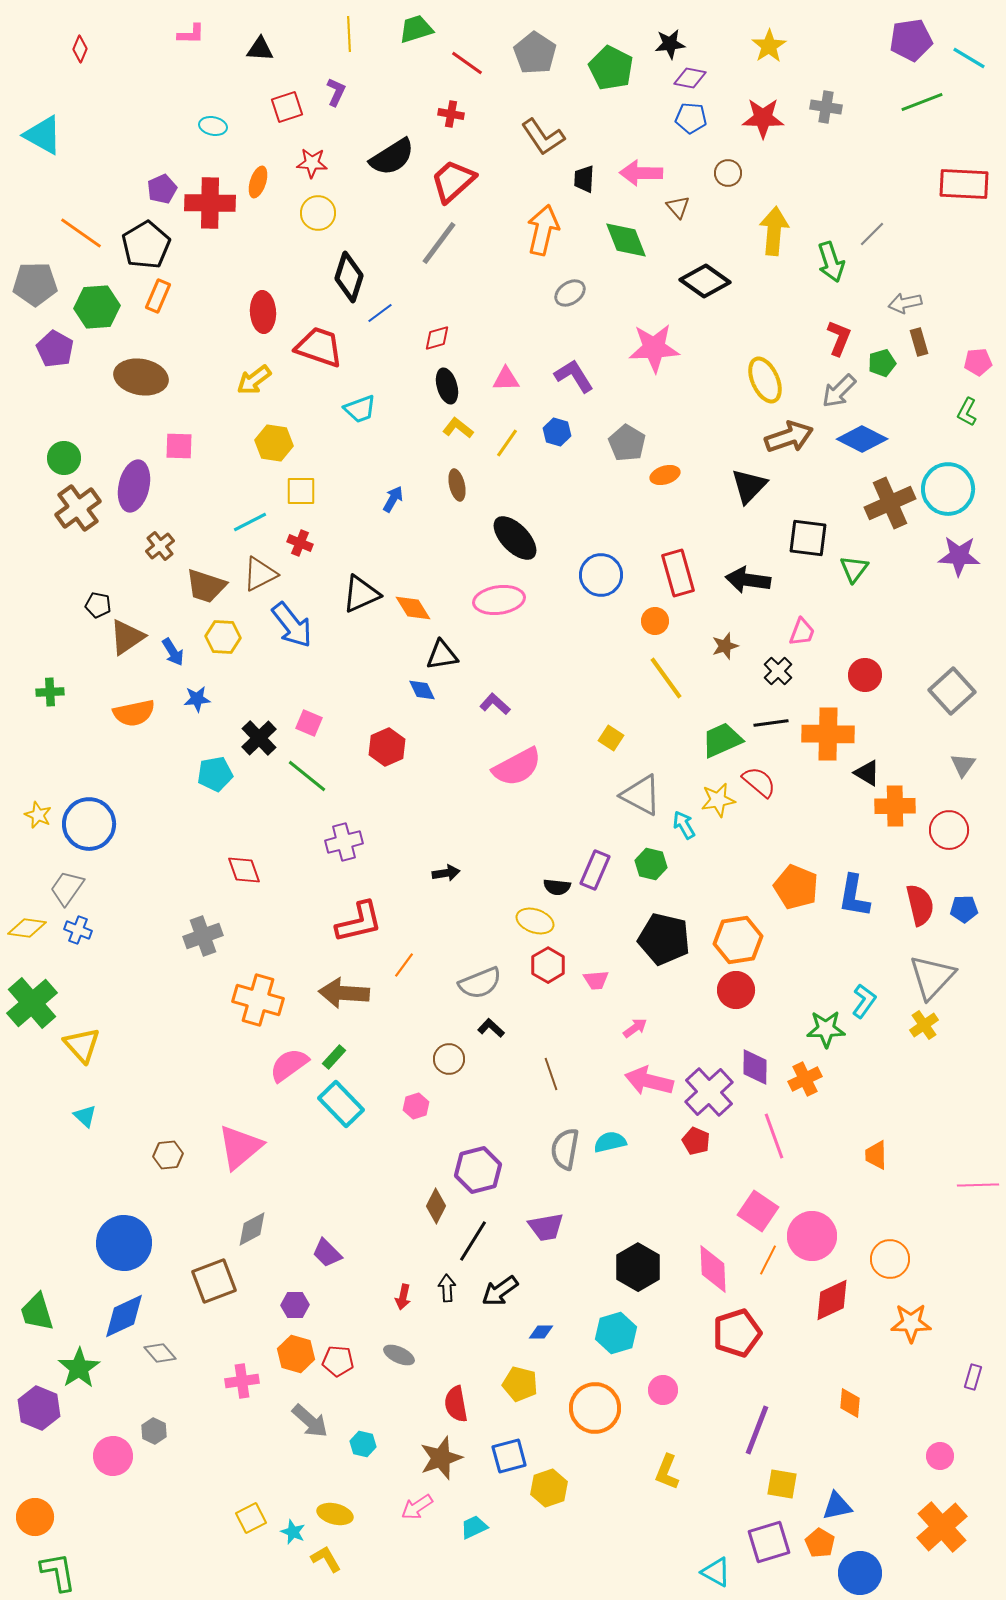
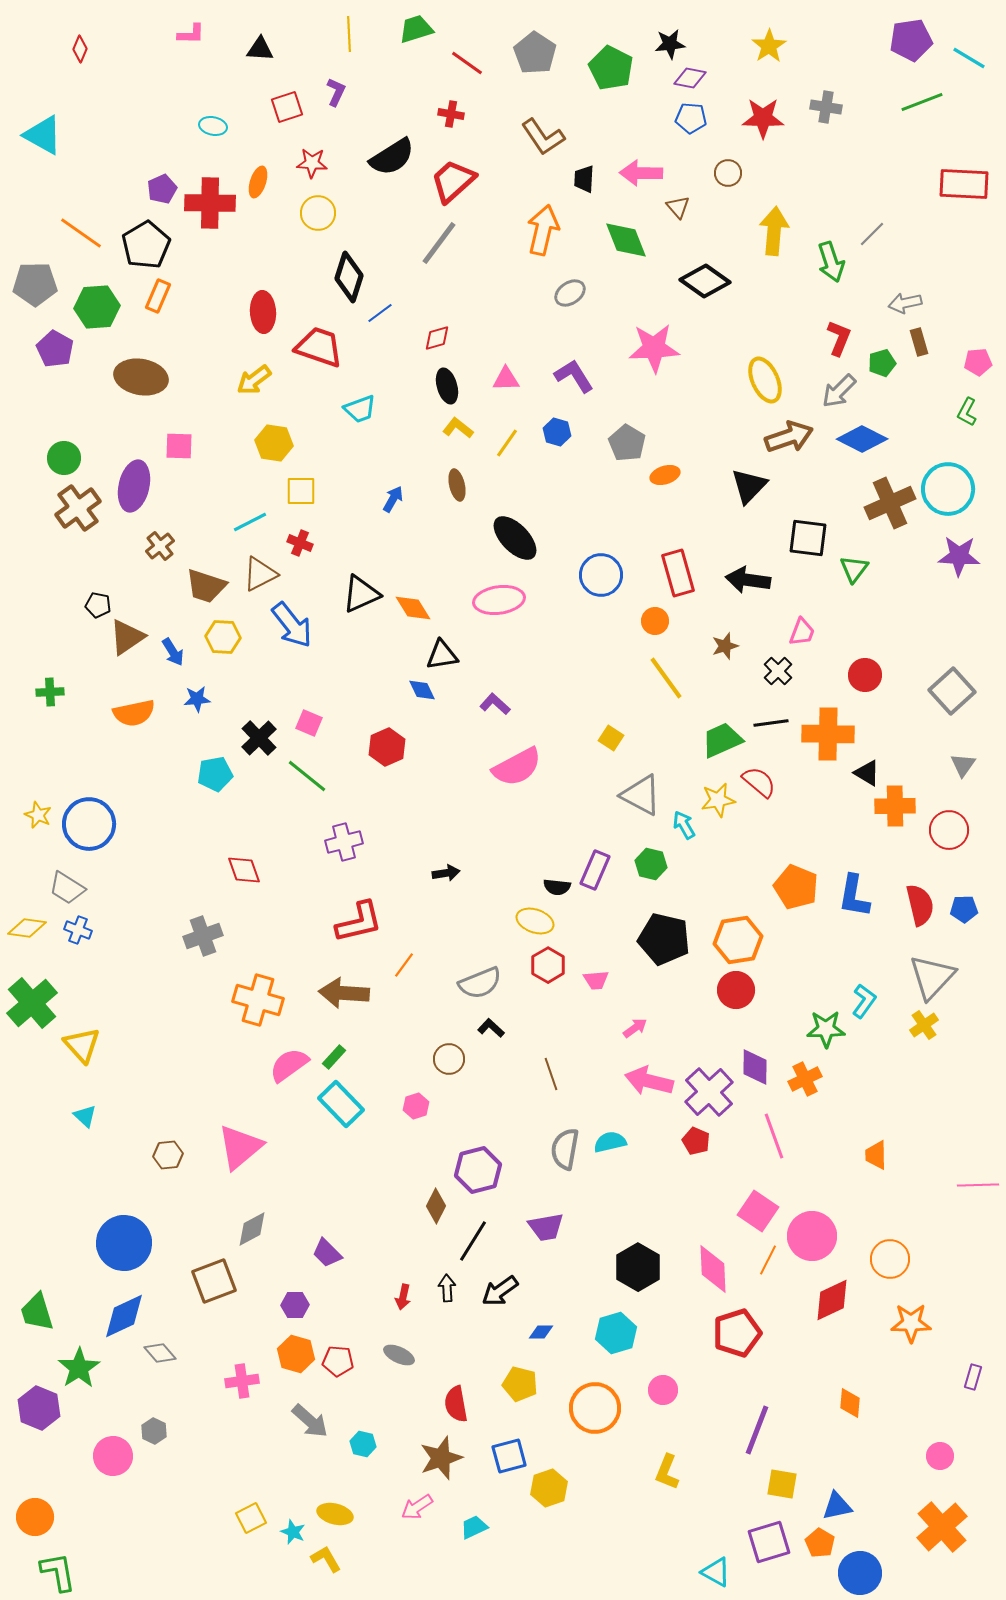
gray trapezoid at (67, 888): rotated 93 degrees counterclockwise
